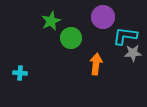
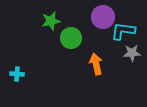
green star: rotated 12 degrees clockwise
cyan L-shape: moved 2 px left, 5 px up
gray star: moved 1 px left
orange arrow: rotated 20 degrees counterclockwise
cyan cross: moved 3 px left, 1 px down
